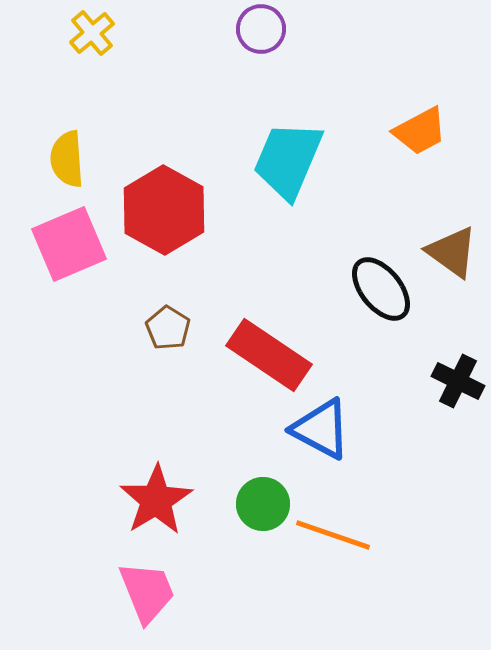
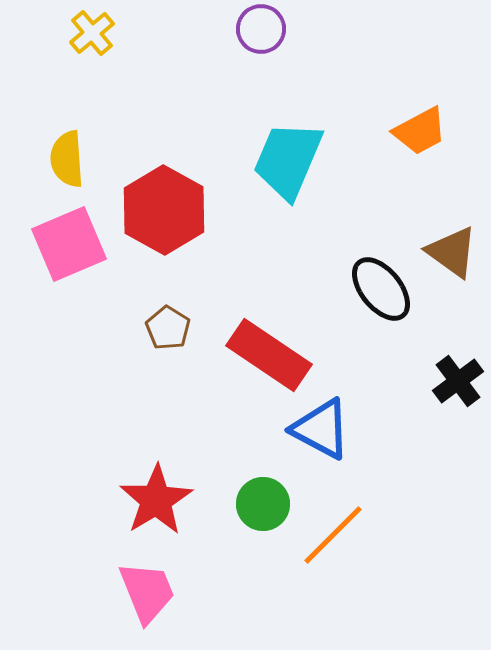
black cross: rotated 27 degrees clockwise
orange line: rotated 64 degrees counterclockwise
